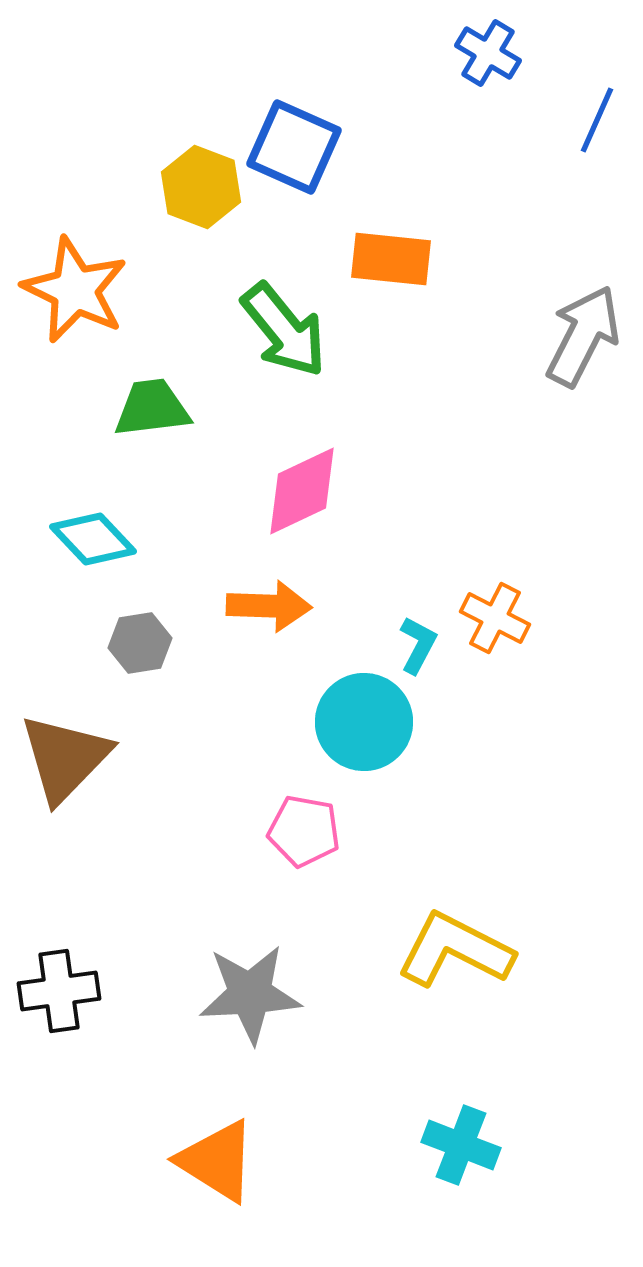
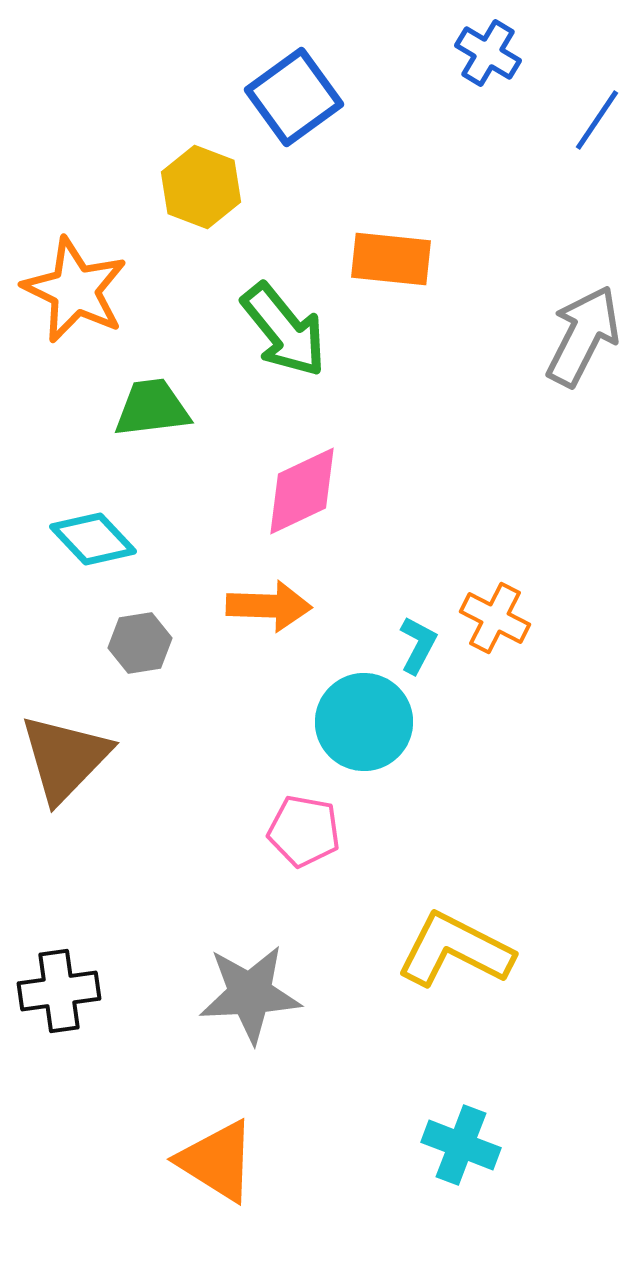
blue line: rotated 10 degrees clockwise
blue square: moved 50 px up; rotated 30 degrees clockwise
